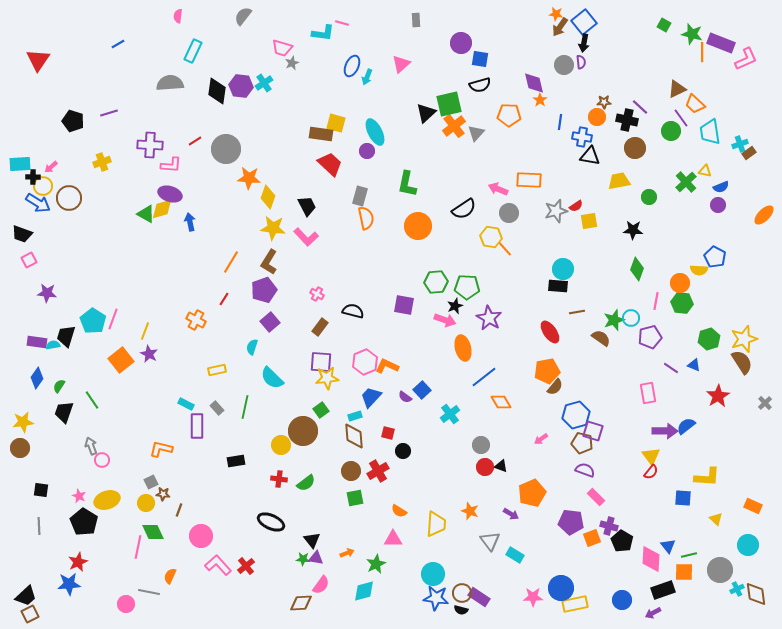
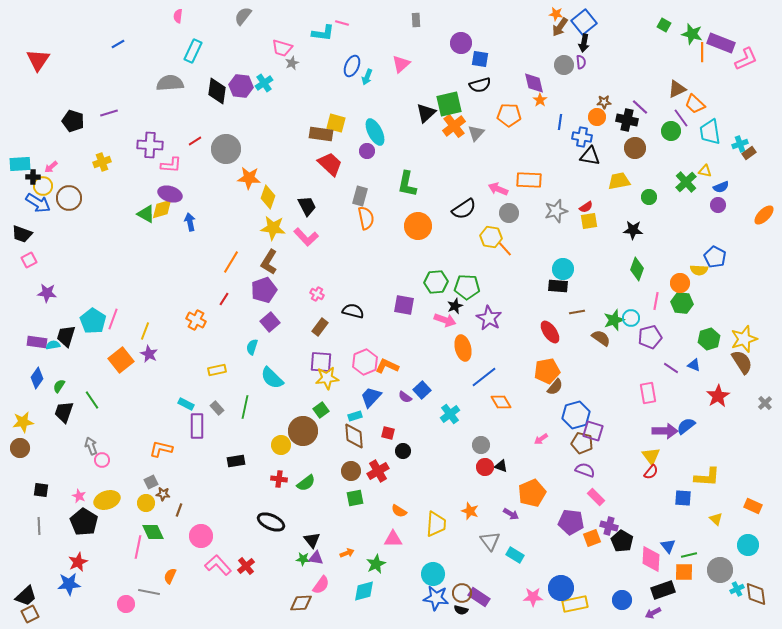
red semicircle at (576, 206): moved 10 px right, 1 px down
